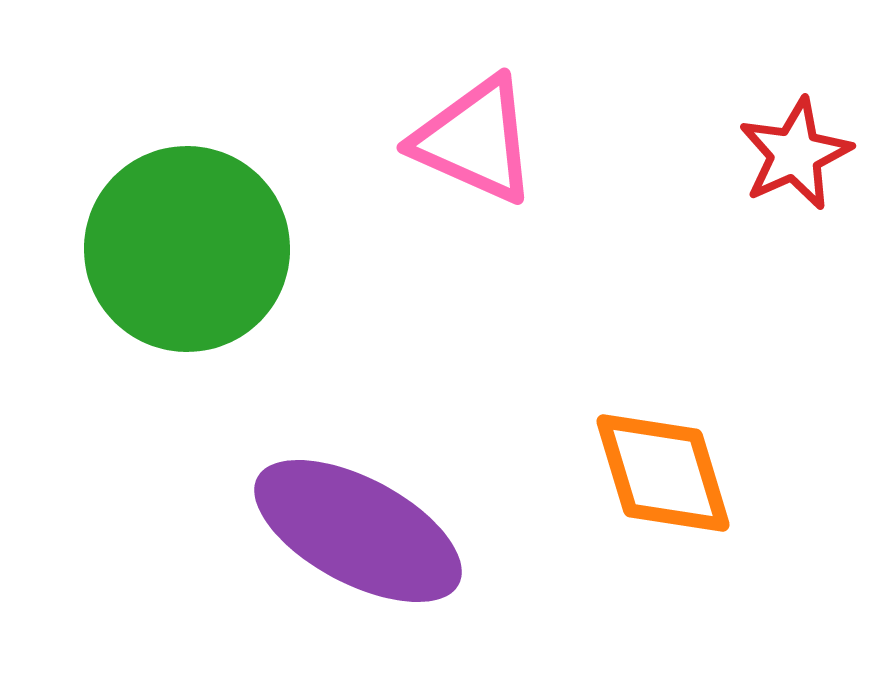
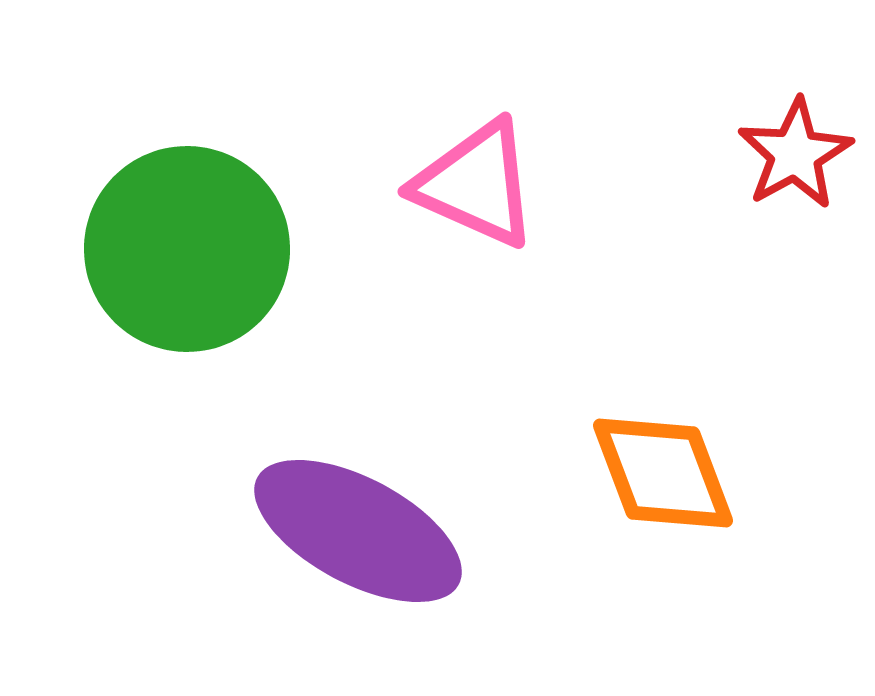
pink triangle: moved 1 px right, 44 px down
red star: rotated 5 degrees counterclockwise
orange diamond: rotated 4 degrees counterclockwise
